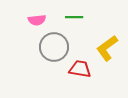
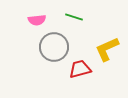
green line: rotated 18 degrees clockwise
yellow L-shape: moved 1 px down; rotated 12 degrees clockwise
red trapezoid: rotated 25 degrees counterclockwise
